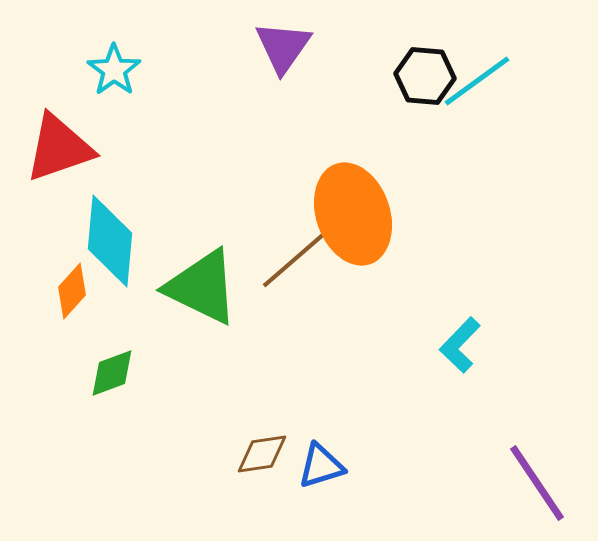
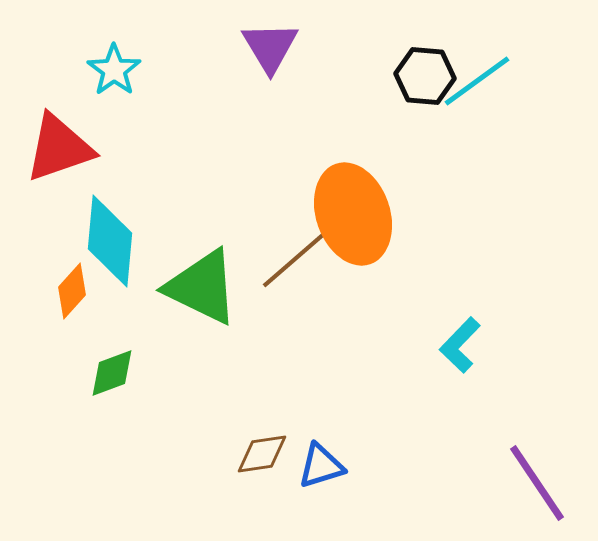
purple triangle: moved 13 px left; rotated 6 degrees counterclockwise
